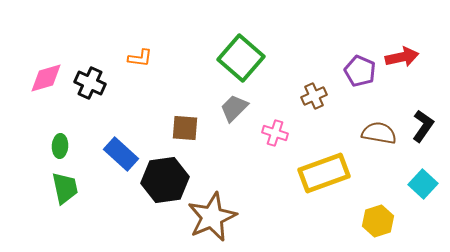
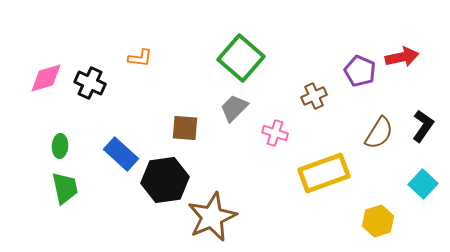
brown semicircle: rotated 112 degrees clockwise
